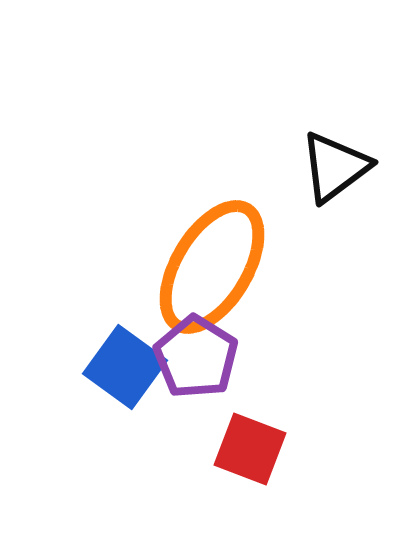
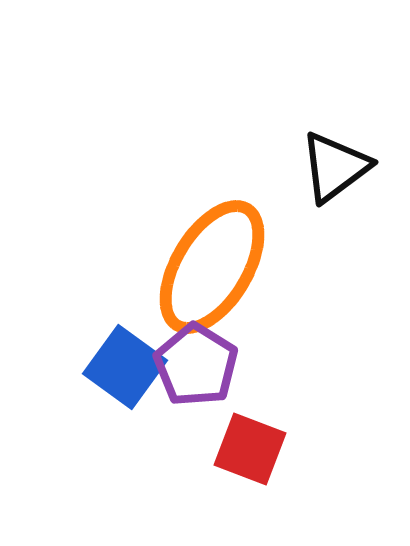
purple pentagon: moved 8 px down
